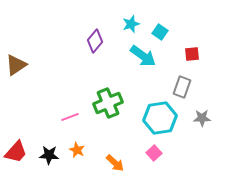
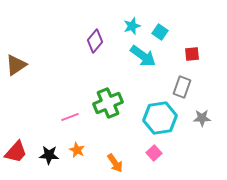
cyan star: moved 1 px right, 2 px down
orange arrow: rotated 12 degrees clockwise
